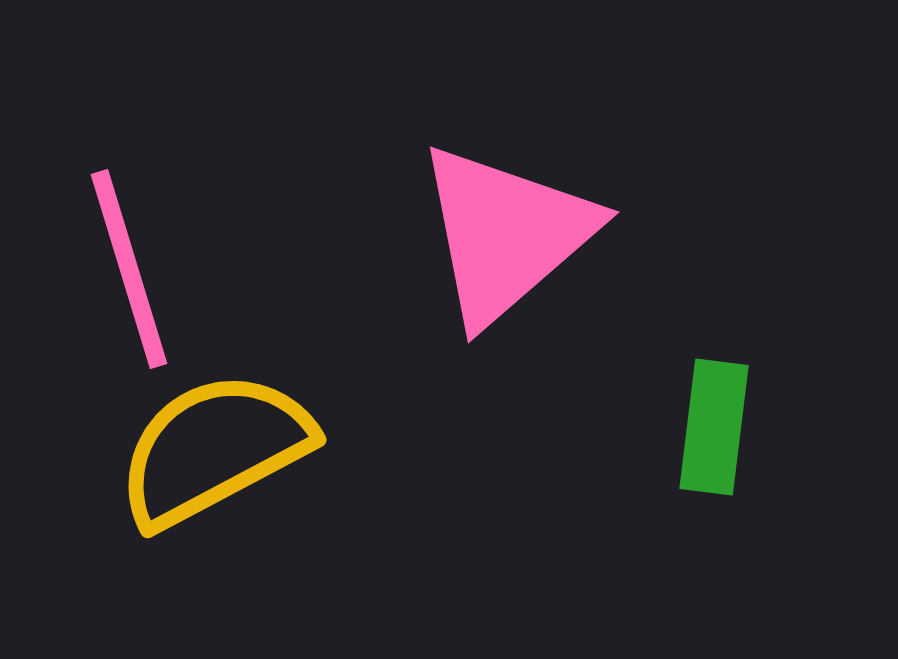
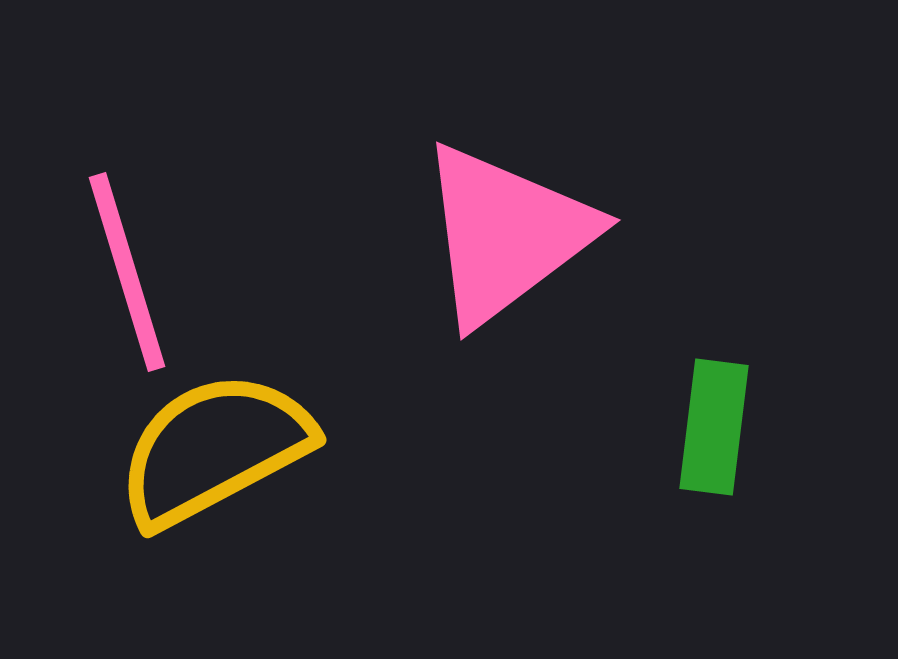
pink triangle: rotated 4 degrees clockwise
pink line: moved 2 px left, 3 px down
